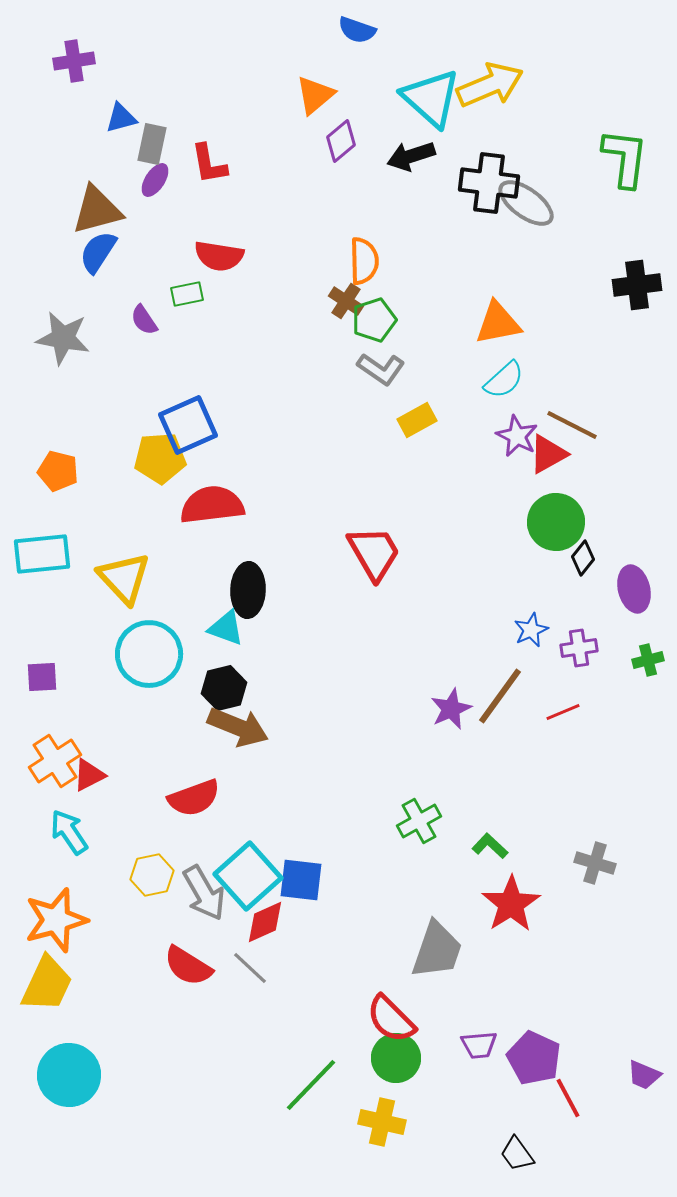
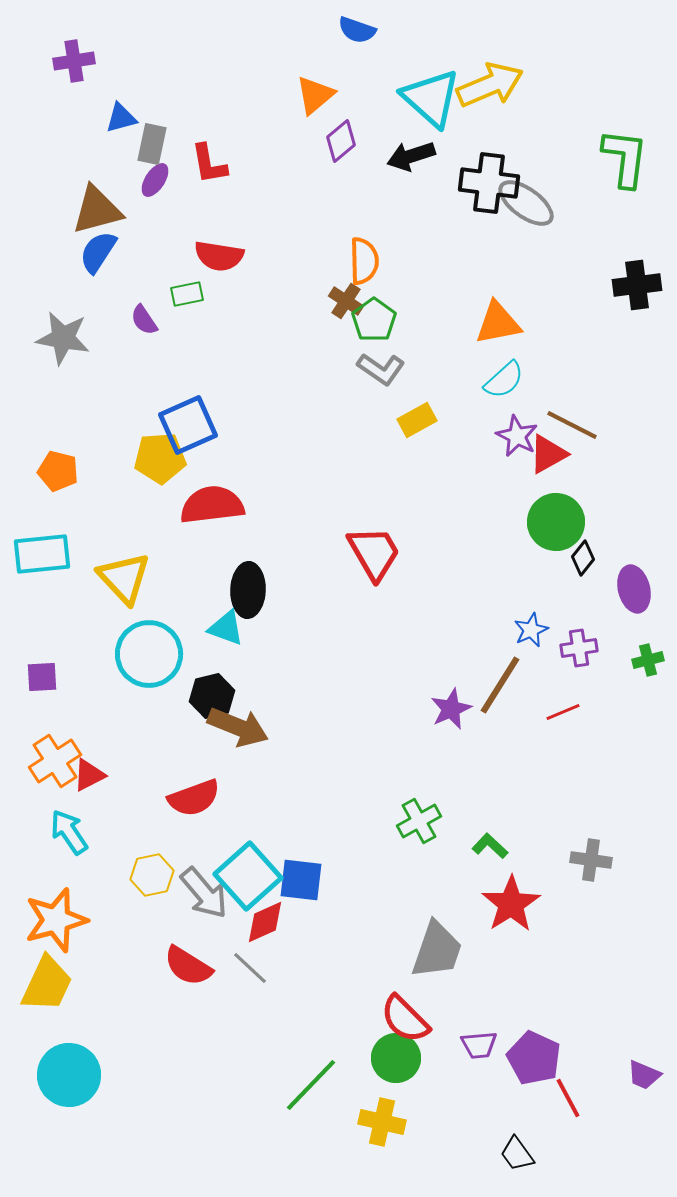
green pentagon at (374, 320): rotated 18 degrees counterclockwise
black hexagon at (224, 688): moved 12 px left, 8 px down
brown line at (500, 696): moved 11 px up; rotated 4 degrees counterclockwise
gray cross at (595, 863): moved 4 px left, 3 px up; rotated 9 degrees counterclockwise
gray arrow at (204, 893): rotated 10 degrees counterclockwise
red semicircle at (391, 1019): moved 14 px right
